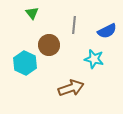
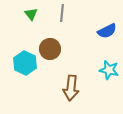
green triangle: moved 1 px left, 1 px down
gray line: moved 12 px left, 12 px up
brown circle: moved 1 px right, 4 px down
cyan star: moved 15 px right, 11 px down
brown arrow: rotated 115 degrees clockwise
